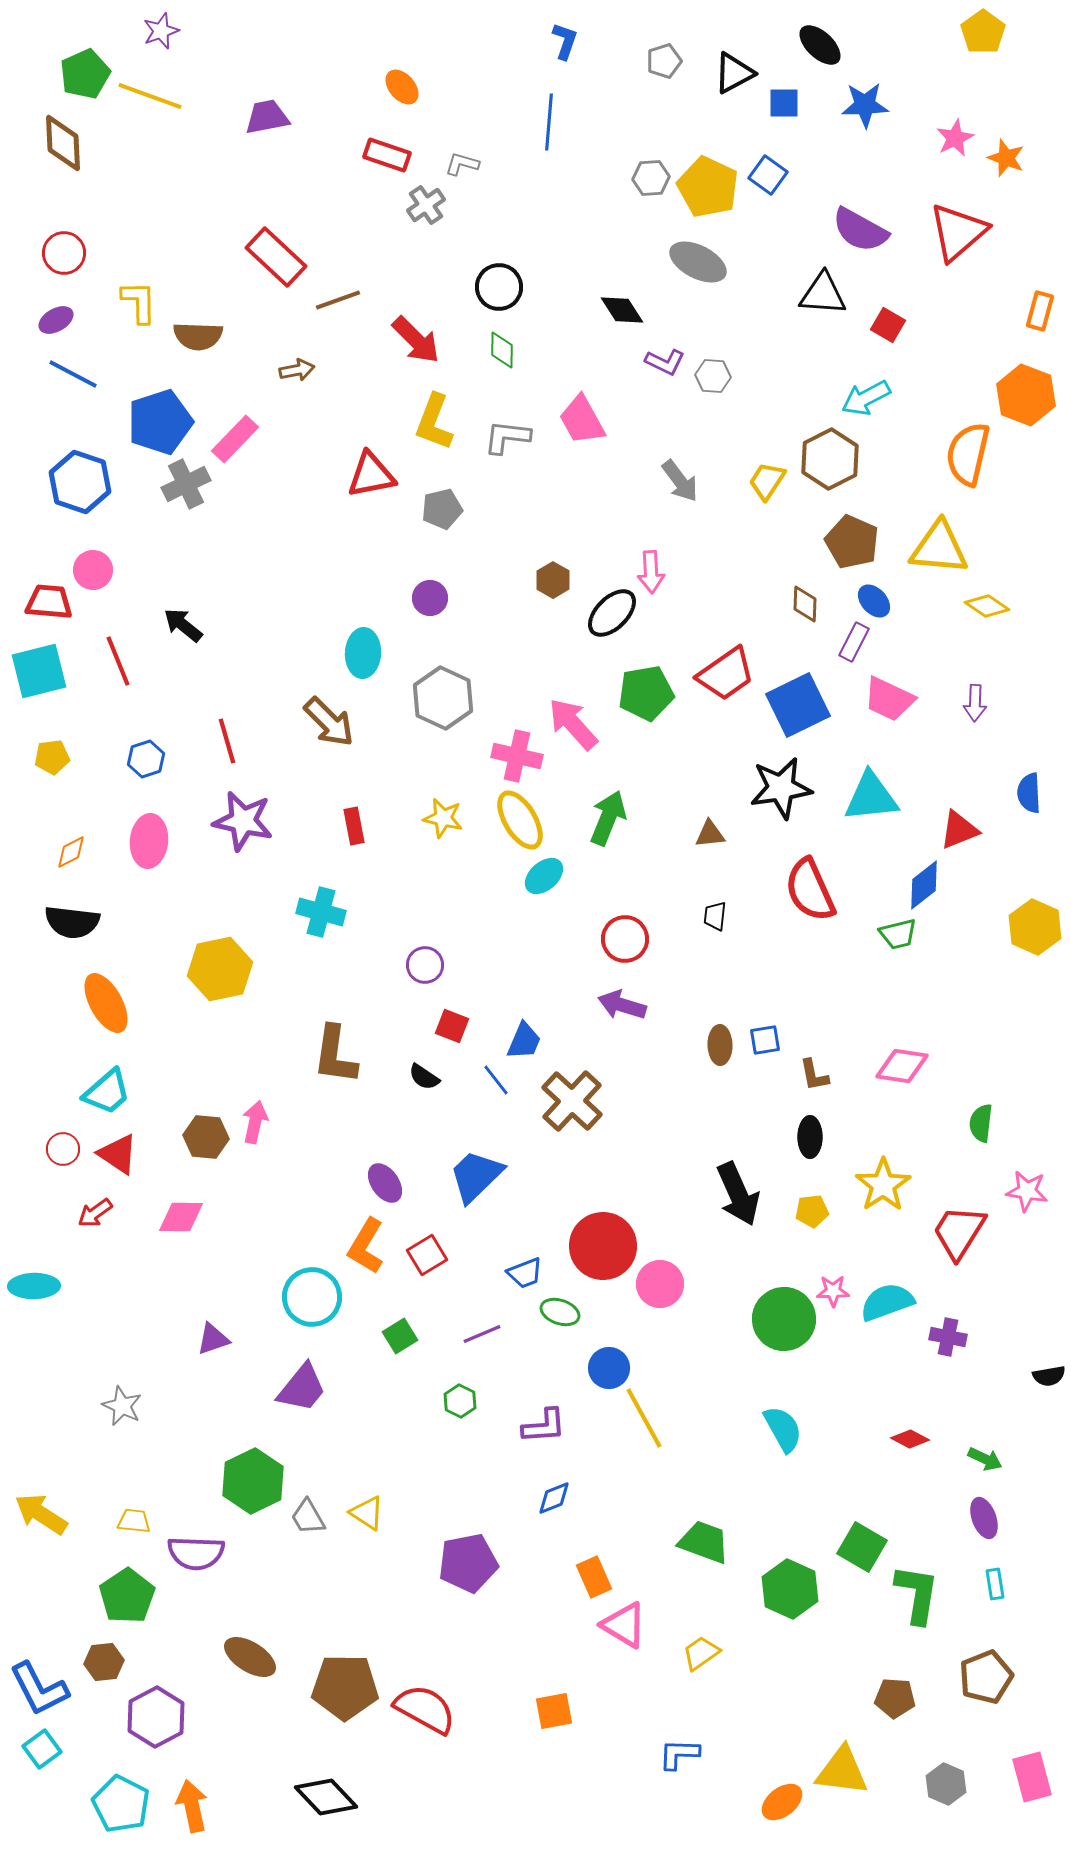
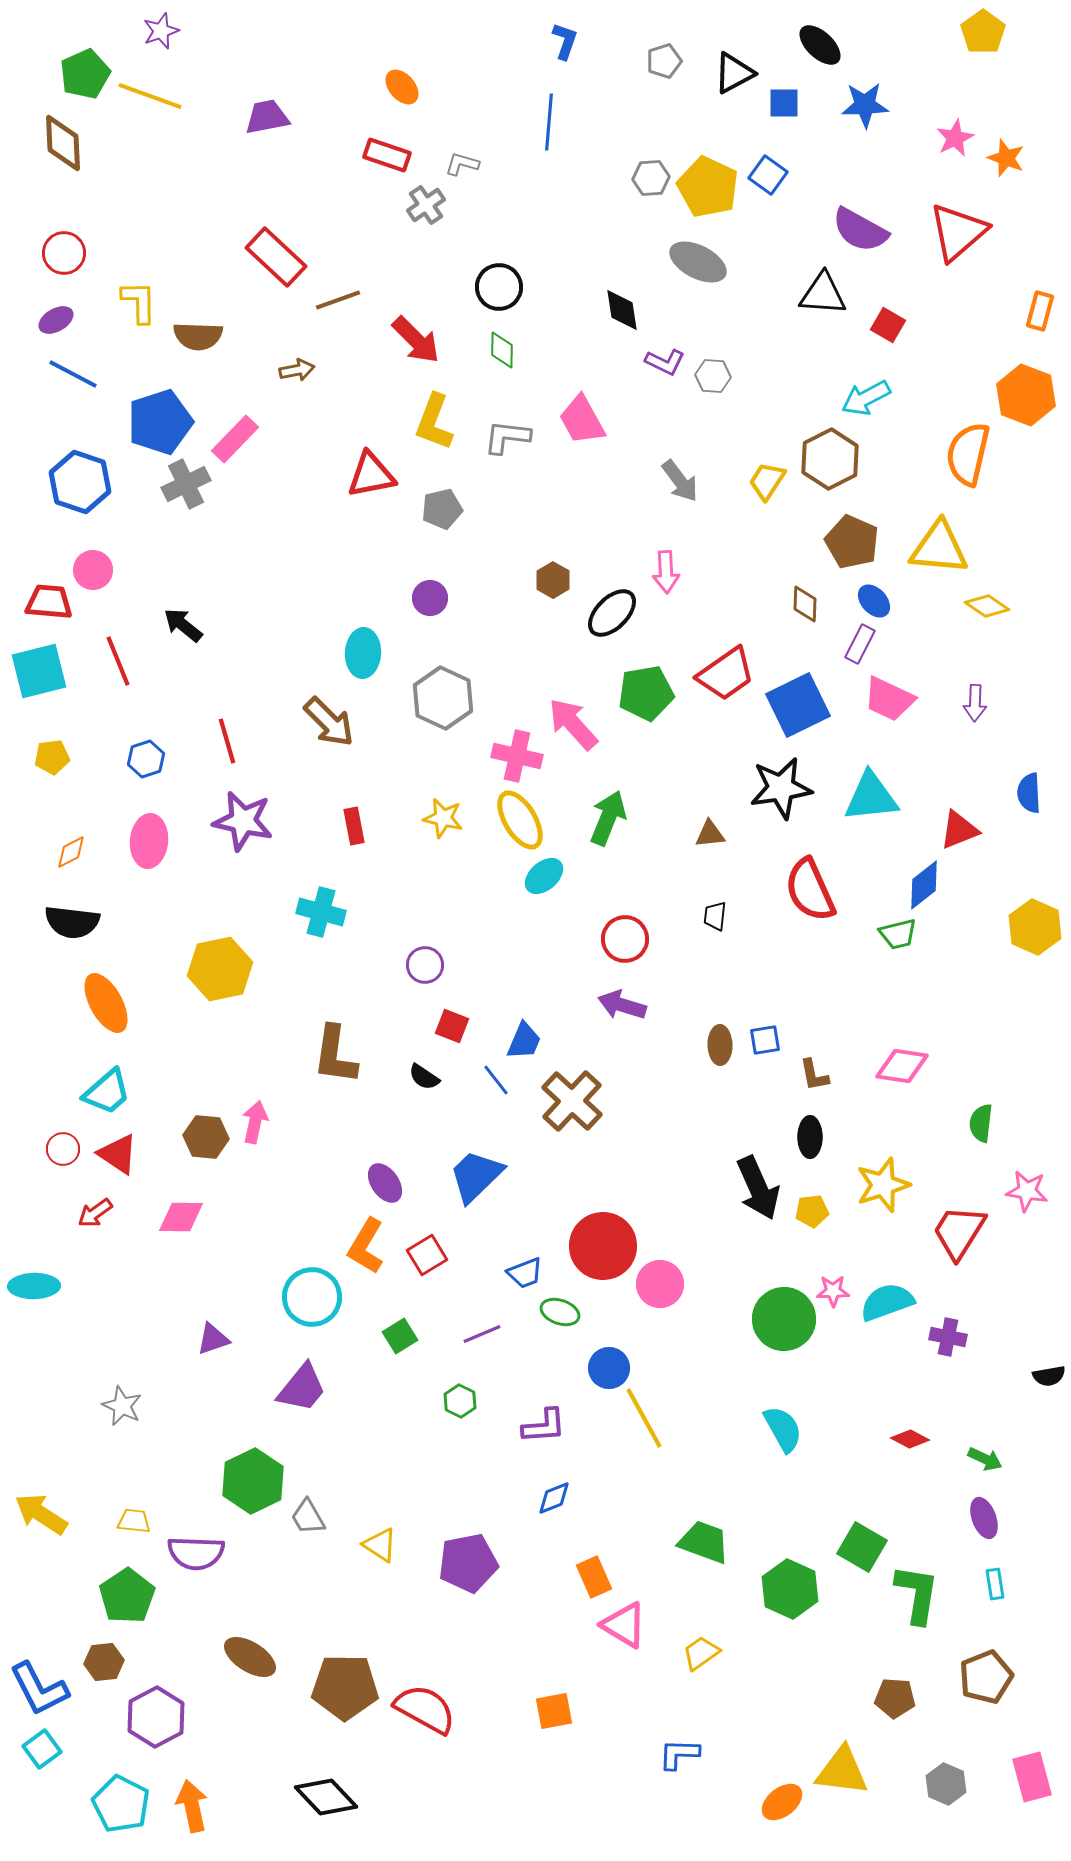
black diamond at (622, 310): rotated 24 degrees clockwise
pink arrow at (651, 572): moved 15 px right
purple rectangle at (854, 642): moved 6 px right, 2 px down
yellow star at (883, 1185): rotated 16 degrees clockwise
black arrow at (738, 1194): moved 20 px right, 6 px up
yellow triangle at (367, 1513): moved 13 px right, 32 px down
